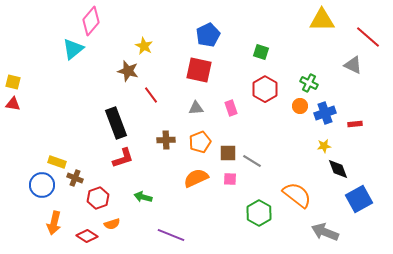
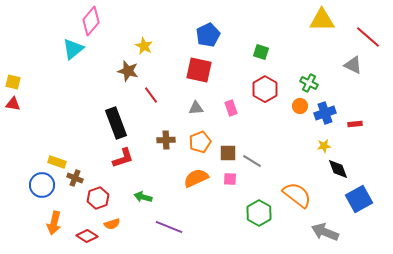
purple line at (171, 235): moved 2 px left, 8 px up
